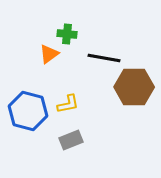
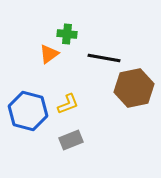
brown hexagon: moved 1 px down; rotated 12 degrees counterclockwise
yellow L-shape: rotated 10 degrees counterclockwise
